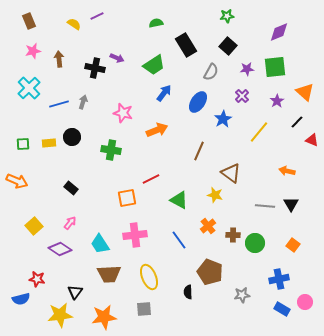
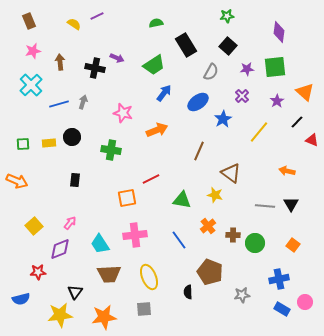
purple diamond at (279, 32): rotated 60 degrees counterclockwise
brown arrow at (59, 59): moved 1 px right, 3 px down
cyan cross at (29, 88): moved 2 px right, 3 px up
blue ellipse at (198, 102): rotated 20 degrees clockwise
black rectangle at (71, 188): moved 4 px right, 8 px up; rotated 56 degrees clockwise
green triangle at (179, 200): moved 3 px right; rotated 18 degrees counterclockwise
purple diamond at (60, 249): rotated 55 degrees counterclockwise
red star at (37, 279): moved 1 px right, 7 px up; rotated 14 degrees counterclockwise
